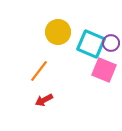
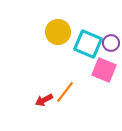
cyan square: moved 3 px left
orange line: moved 26 px right, 21 px down
